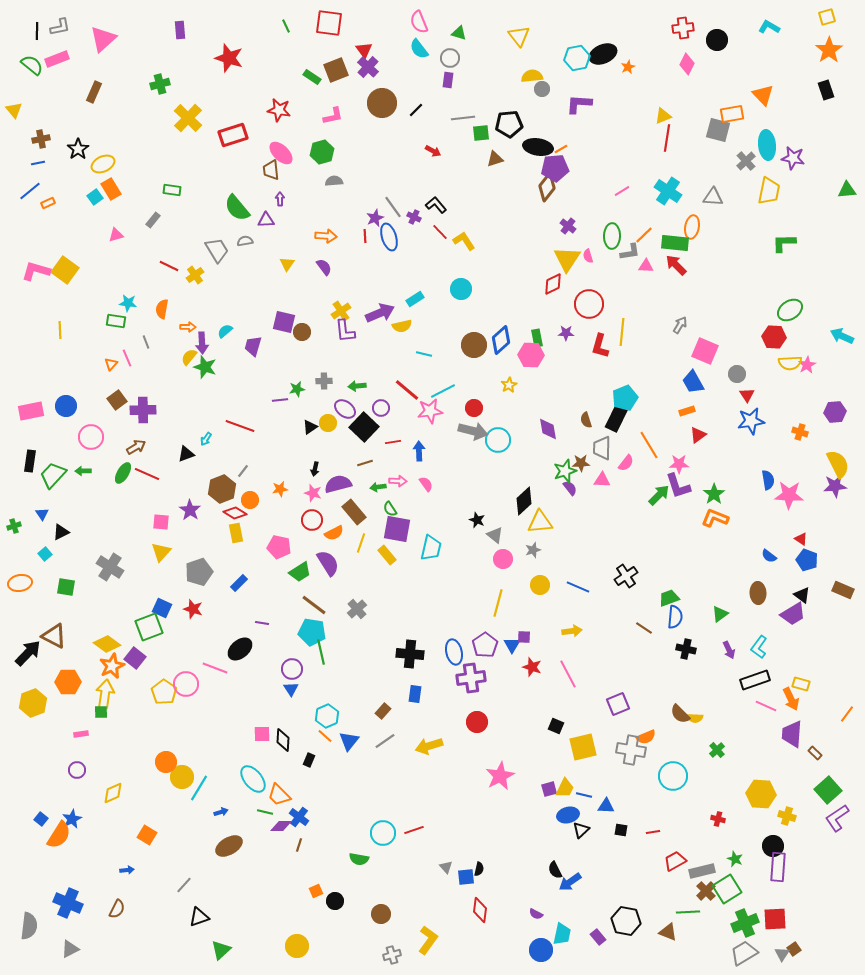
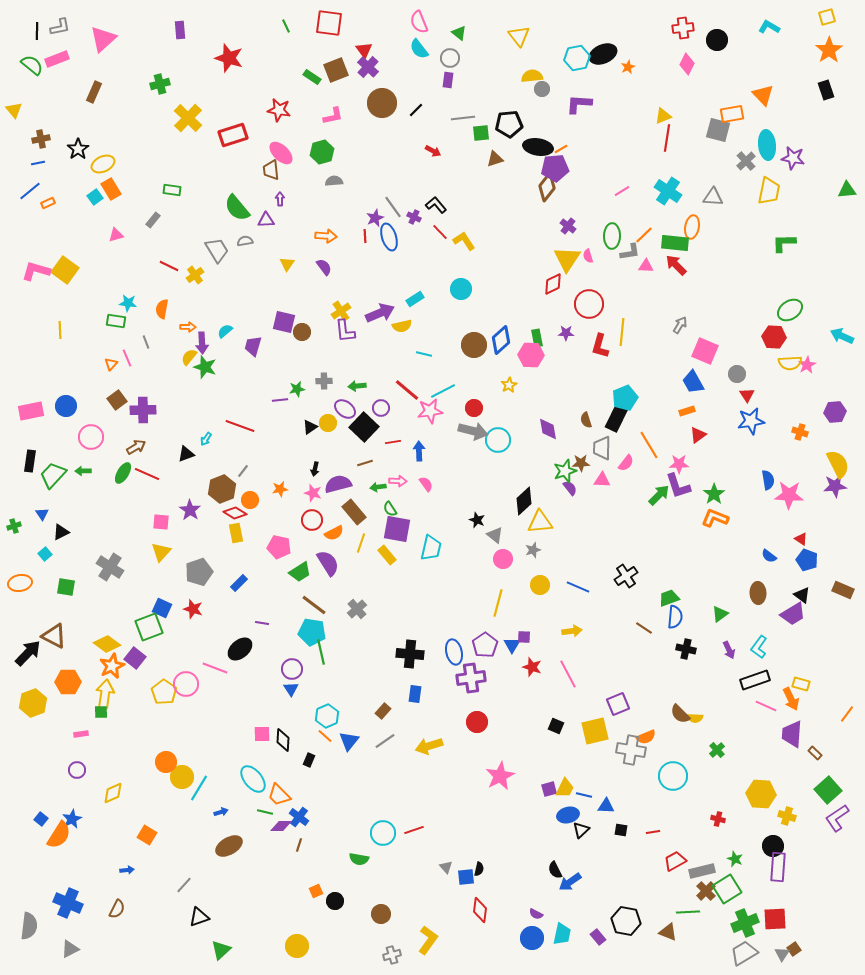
green triangle at (459, 33): rotated 21 degrees clockwise
yellow square at (583, 747): moved 12 px right, 16 px up
blue circle at (541, 950): moved 9 px left, 12 px up
